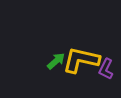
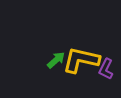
green arrow: moved 1 px up
